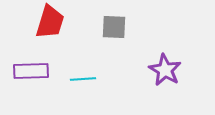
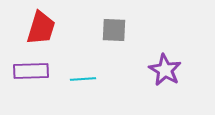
red trapezoid: moved 9 px left, 6 px down
gray square: moved 3 px down
